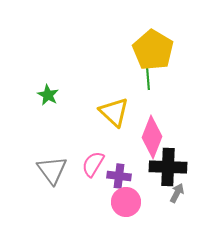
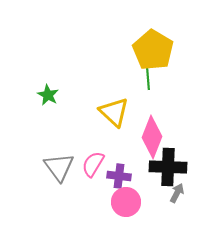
gray triangle: moved 7 px right, 3 px up
